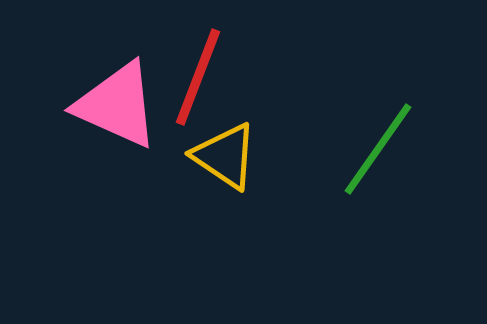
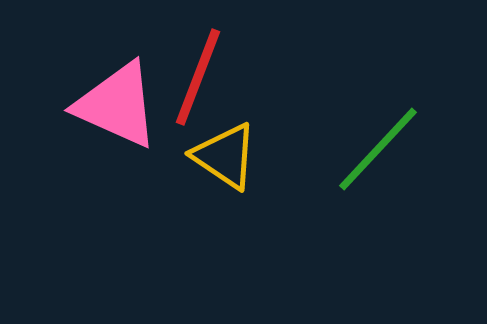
green line: rotated 8 degrees clockwise
